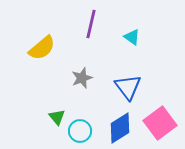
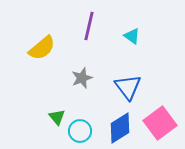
purple line: moved 2 px left, 2 px down
cyan triangle: moved 1 px up
